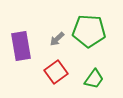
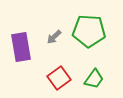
gray arrow: moved 3 px left, 2 px up
purple rectangle: moved 1 px down
red square: moved 3 px right, 6 px down
